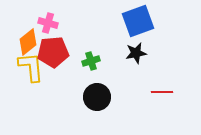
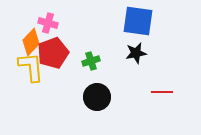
blue square: rotated 28 degrees clockwise
orange diamond: moved 3 px right; rotated 8 degrees counterclockwise
red pentagon: moved 1 px down; rotated 16 degrees counterclockwise
